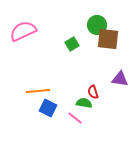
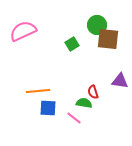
purple triangle: moved 2 px down
blue square: rotated 24 degrees counterclockwise
pink line: moved 1 px left
